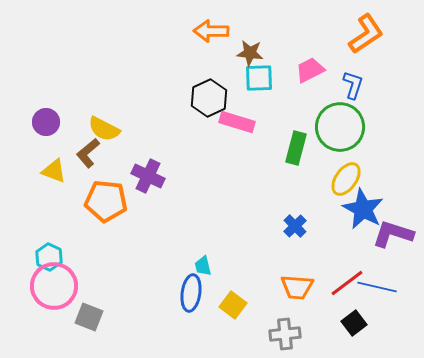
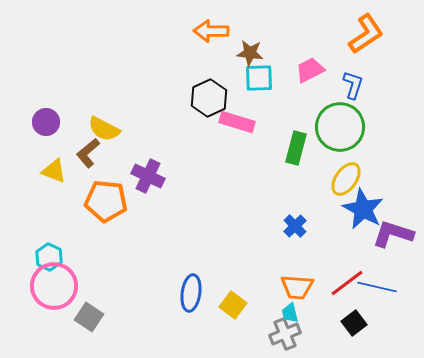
cyan trapezoid: moved 87 px right, 47 px down
gray square: rotated 12 degrees clockwise
gray cross: rotated 16 degrees counterclockwise
